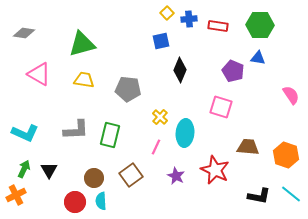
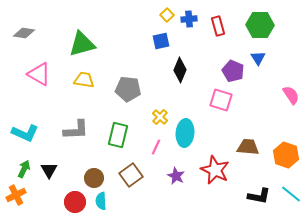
yellow square: moved 2 px down
red rectangle: rotated 66 degrees clockwise
blue triangle: rotated 49 degrees clockwise
pink square: moved 7 px up
green rectangle: moved 8 px right
